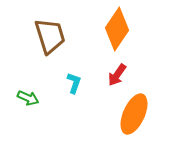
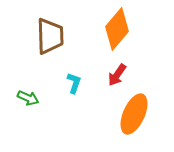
orange diamond: rotated 6 degrees clockwise
brown trapezoid: rotated 15 degrees clockwise
